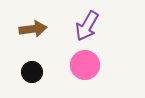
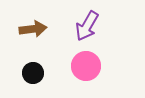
pink circle: moved 1 px right, 1 px down
black circle: moved 1 px right, 1 px down
